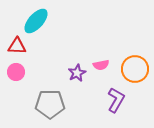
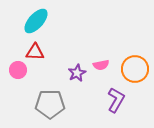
red triangle: moved 18 px right, 6 px down
pink circle: moved 2 px right, 2 px up
